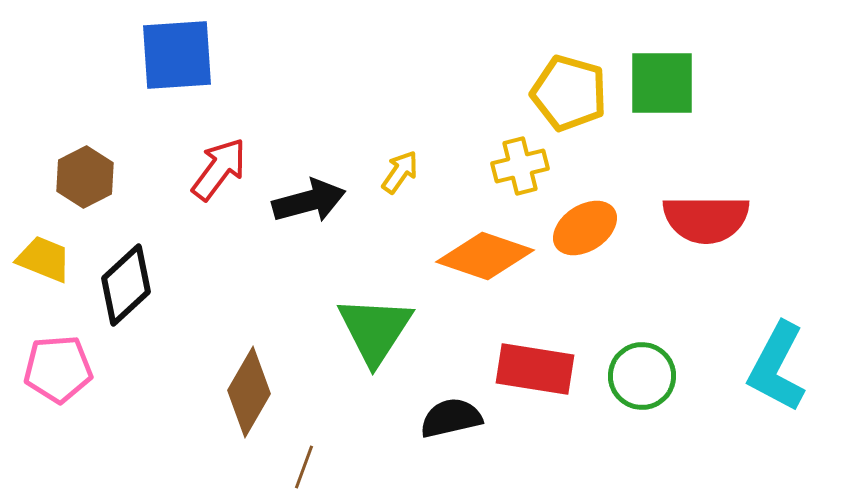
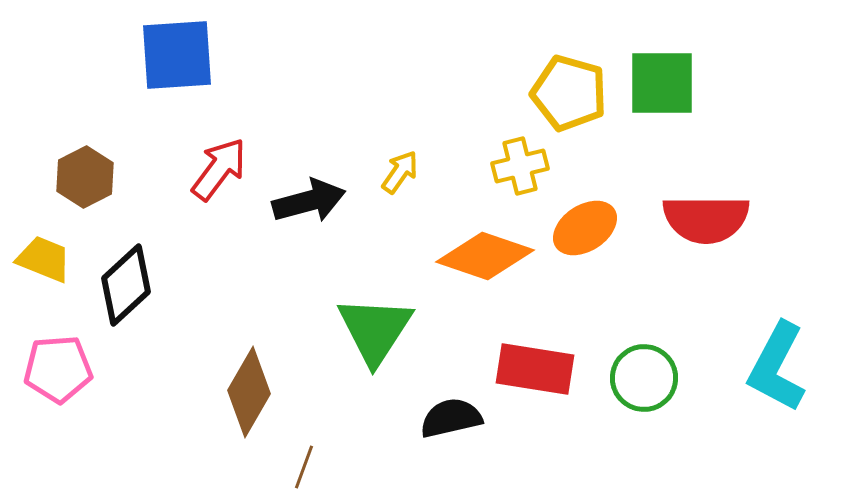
green circle: moved 2 px right, 2 px down
